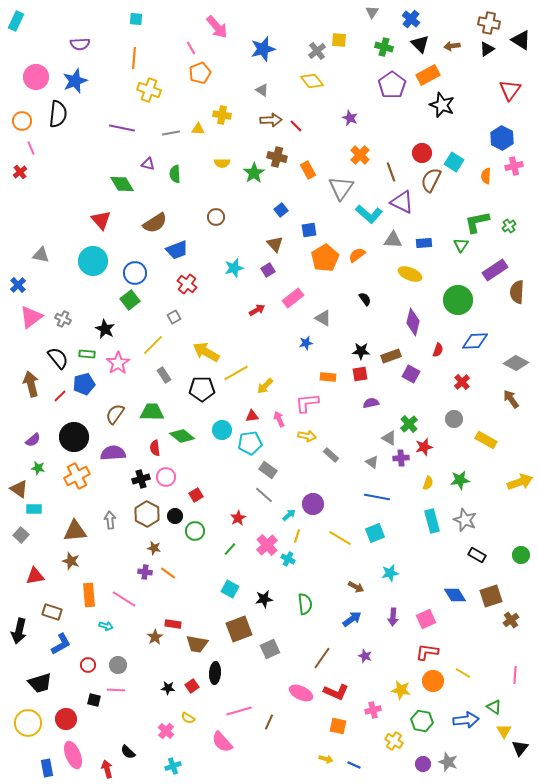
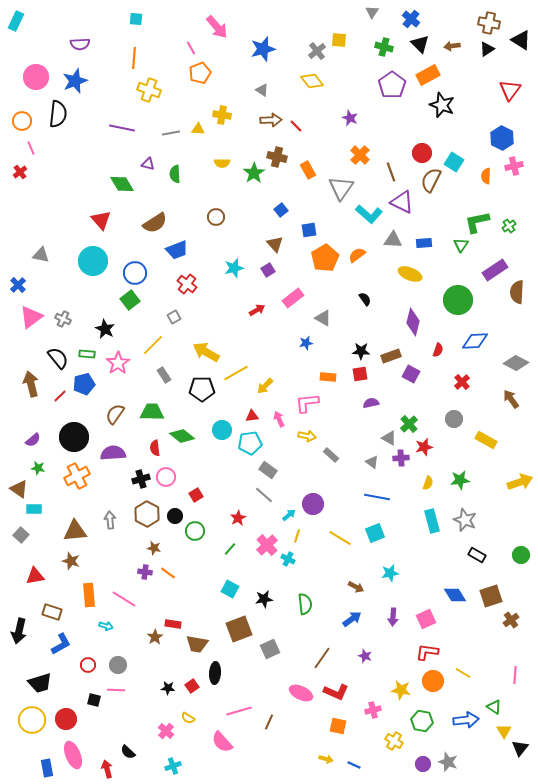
yellow circle at (28, 723): moved 4 px right, 3 px up
